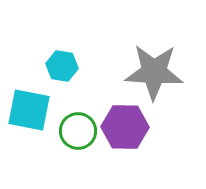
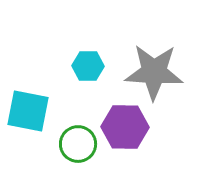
cyan hexagon: moved 26 px right; rotated 8 degrees counterclockwise
cyan square: moved 1 px left, 1 px down
green circle: moved 13 px down
